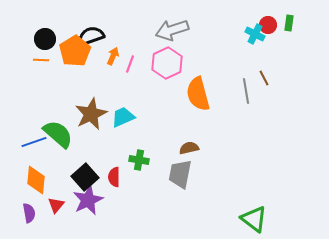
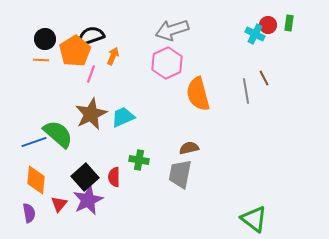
pink line: moved 39 px left, 10 px down
red triangle: moved 3 px right, 1 px up
